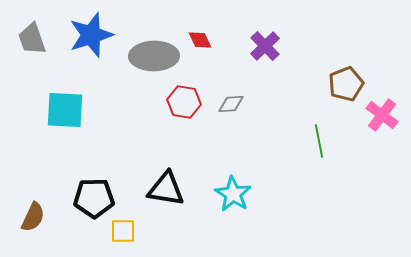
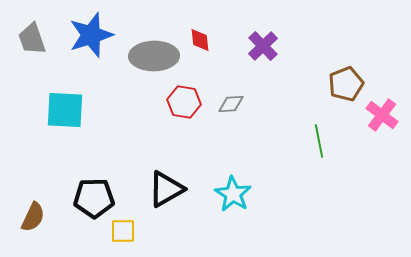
red diamond: rotated 20 degrees clockwise
purple cross: moved 2 px left
black triangle: rotated 39 degrees counterclockwise
